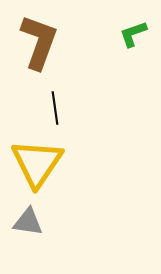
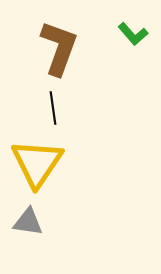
green L-shape: rotated 112 degrees counterclockwise
brown L-shape: moved 20 px right, 6 px down
black line: moved 2 px left
